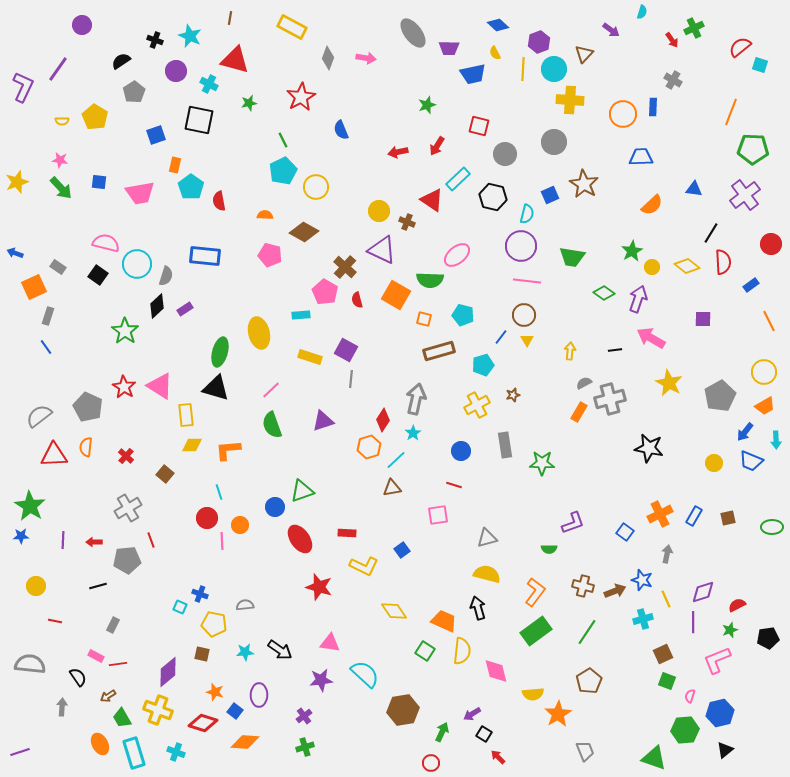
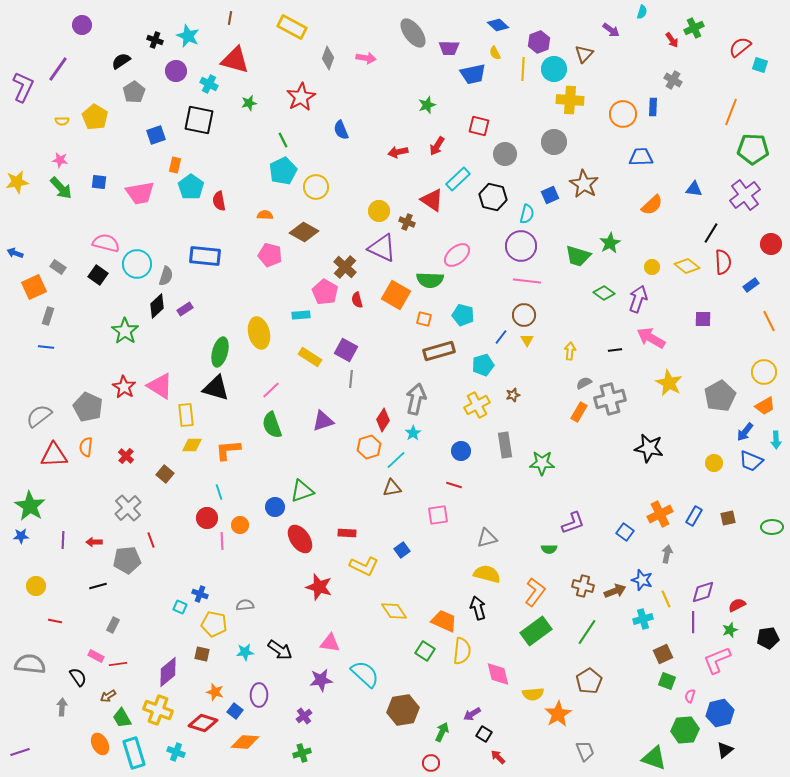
cyan star at (190, 36): moved 2 px left
yellow star at (17, 182): rotated 10 degrees clockwise
purple triangle at (382, 250): moved 2 px up
green star at (632, 251): moved 22 px left, 8 px up
green trapezoid at (572, 257): moved 6 px right, 1 px up; rotated 8 degrees clockwise
blue line at (46, 347): rotated 49 degrees counterclockwise
yellow rectangle at (310, 357): rotated 15 degrees clockwise
gray cross at (128, 508): rotated 12 degrees counterclockwise
pink diamond at (496, 671): moved 2 px right, 3 px down
green cross at (305, 747): moved 3 px left, 6 px down
